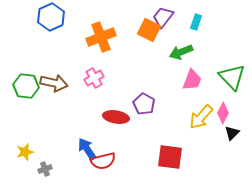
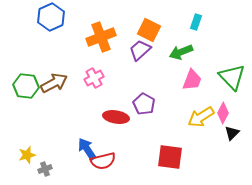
purple trapezoid: moved 23 px left, 33 px down; rotated 10 degrees clockwise
brown arrow: rotated 40 degrees counterclockwise
yellow arrow: rotated 16 degrees clockwise
yellow star: moved 2 px right, 3 px down
